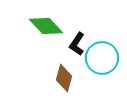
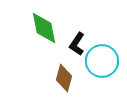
green diamond: moved 2 px left, 2 px down; rotated 32 degrees clockwise
cyan circle: moved 3 px down
